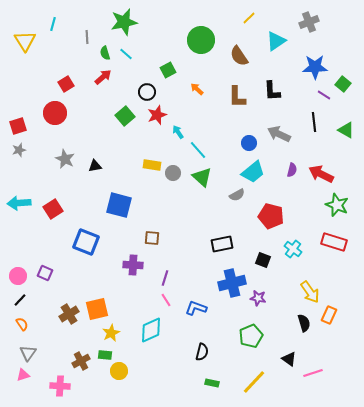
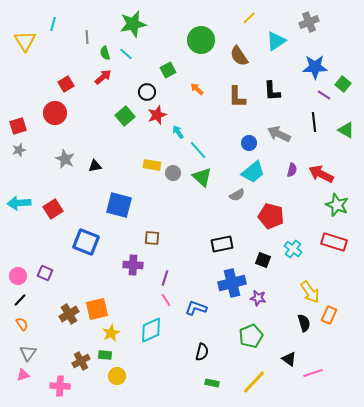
green star at (124, 22): moved 9 px right, 2 px down
yellow circle at (119, 371): moved 2 px left, 5 px down
